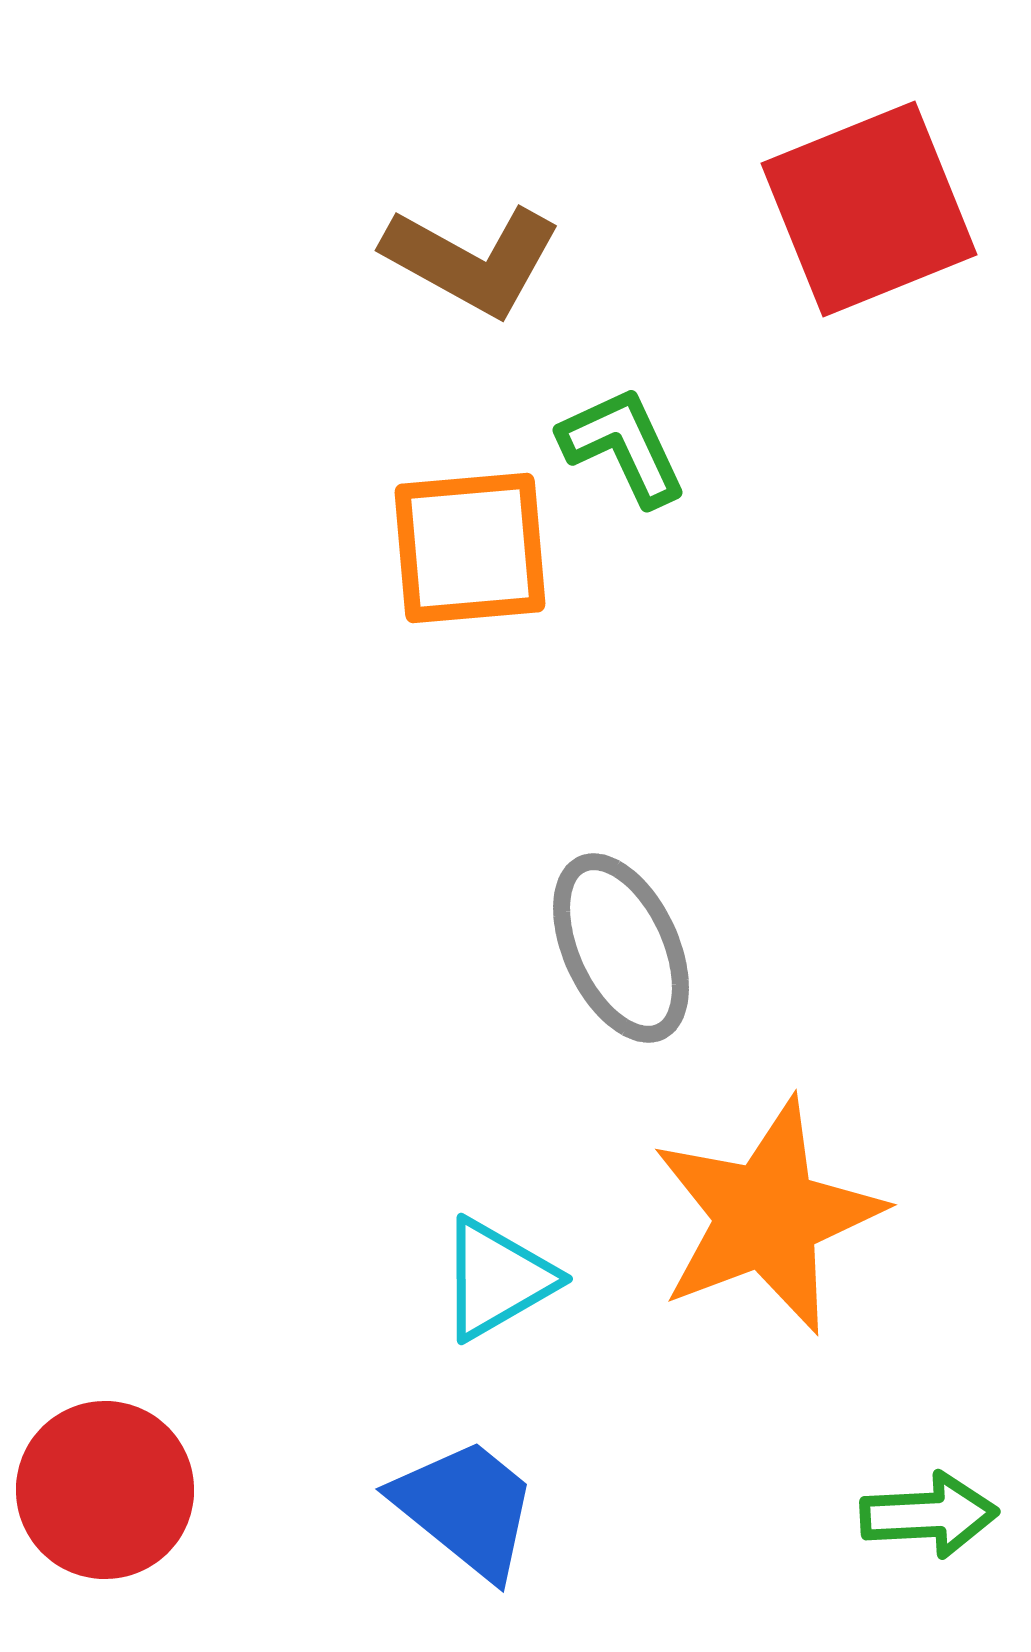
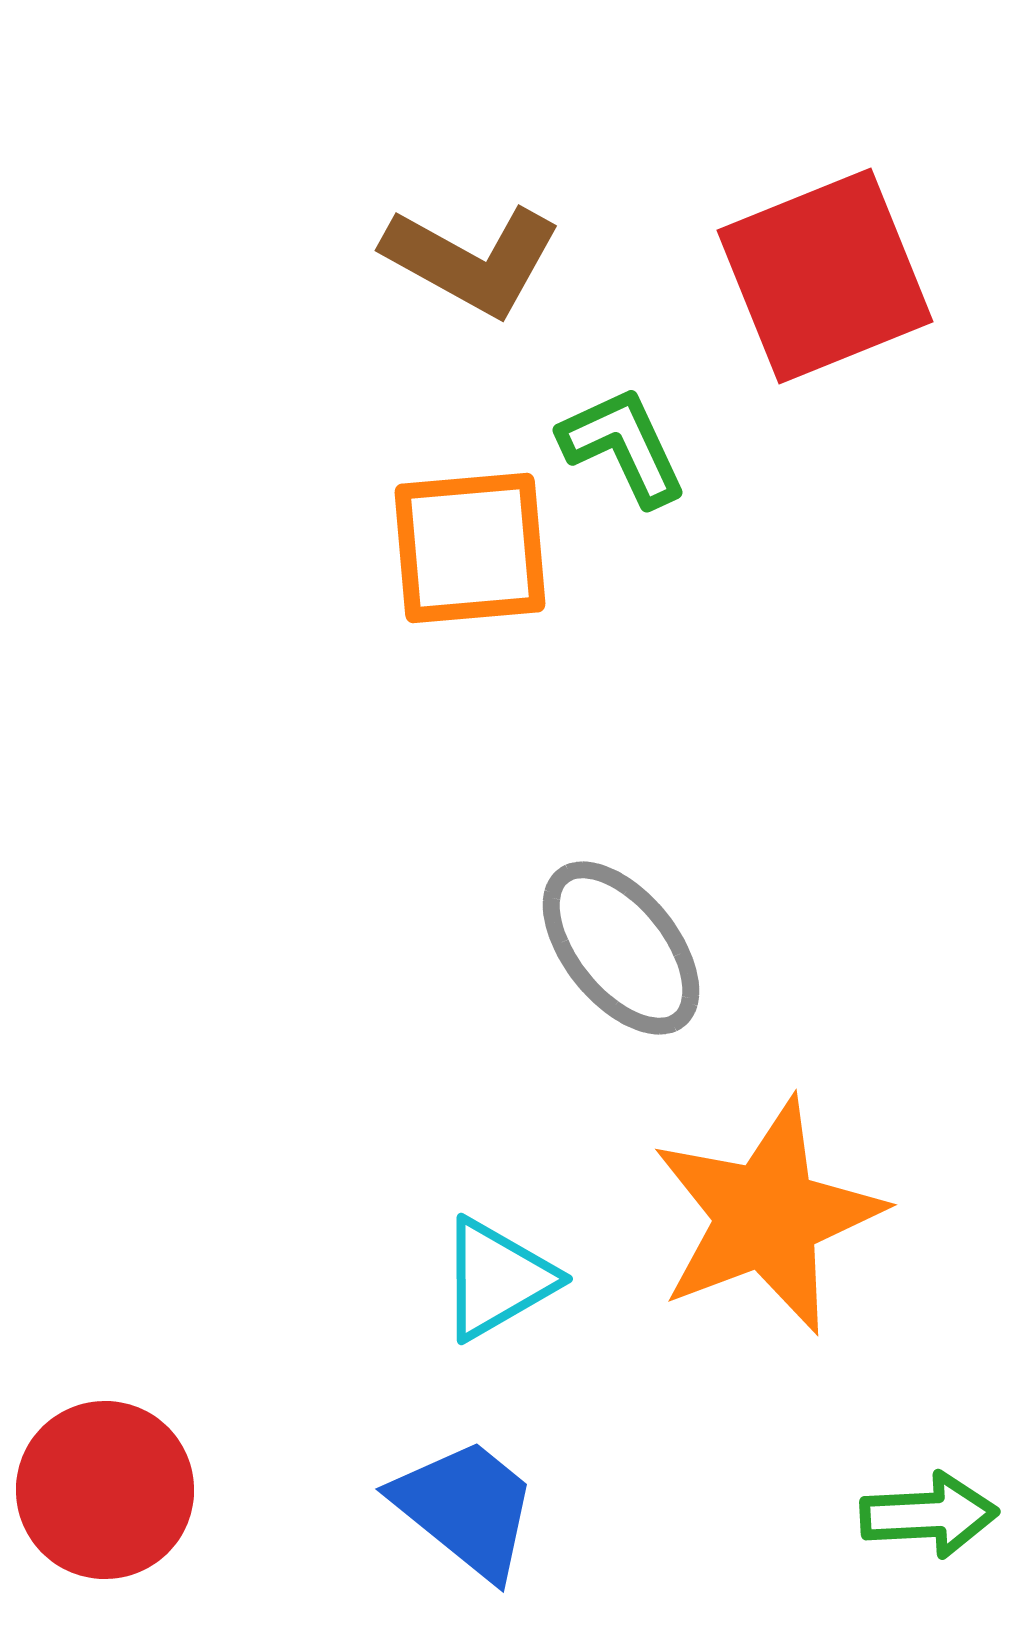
red square: moved 44 px left, 67 px down
gray ellipse: rotated 14 degrees counterclockwise
